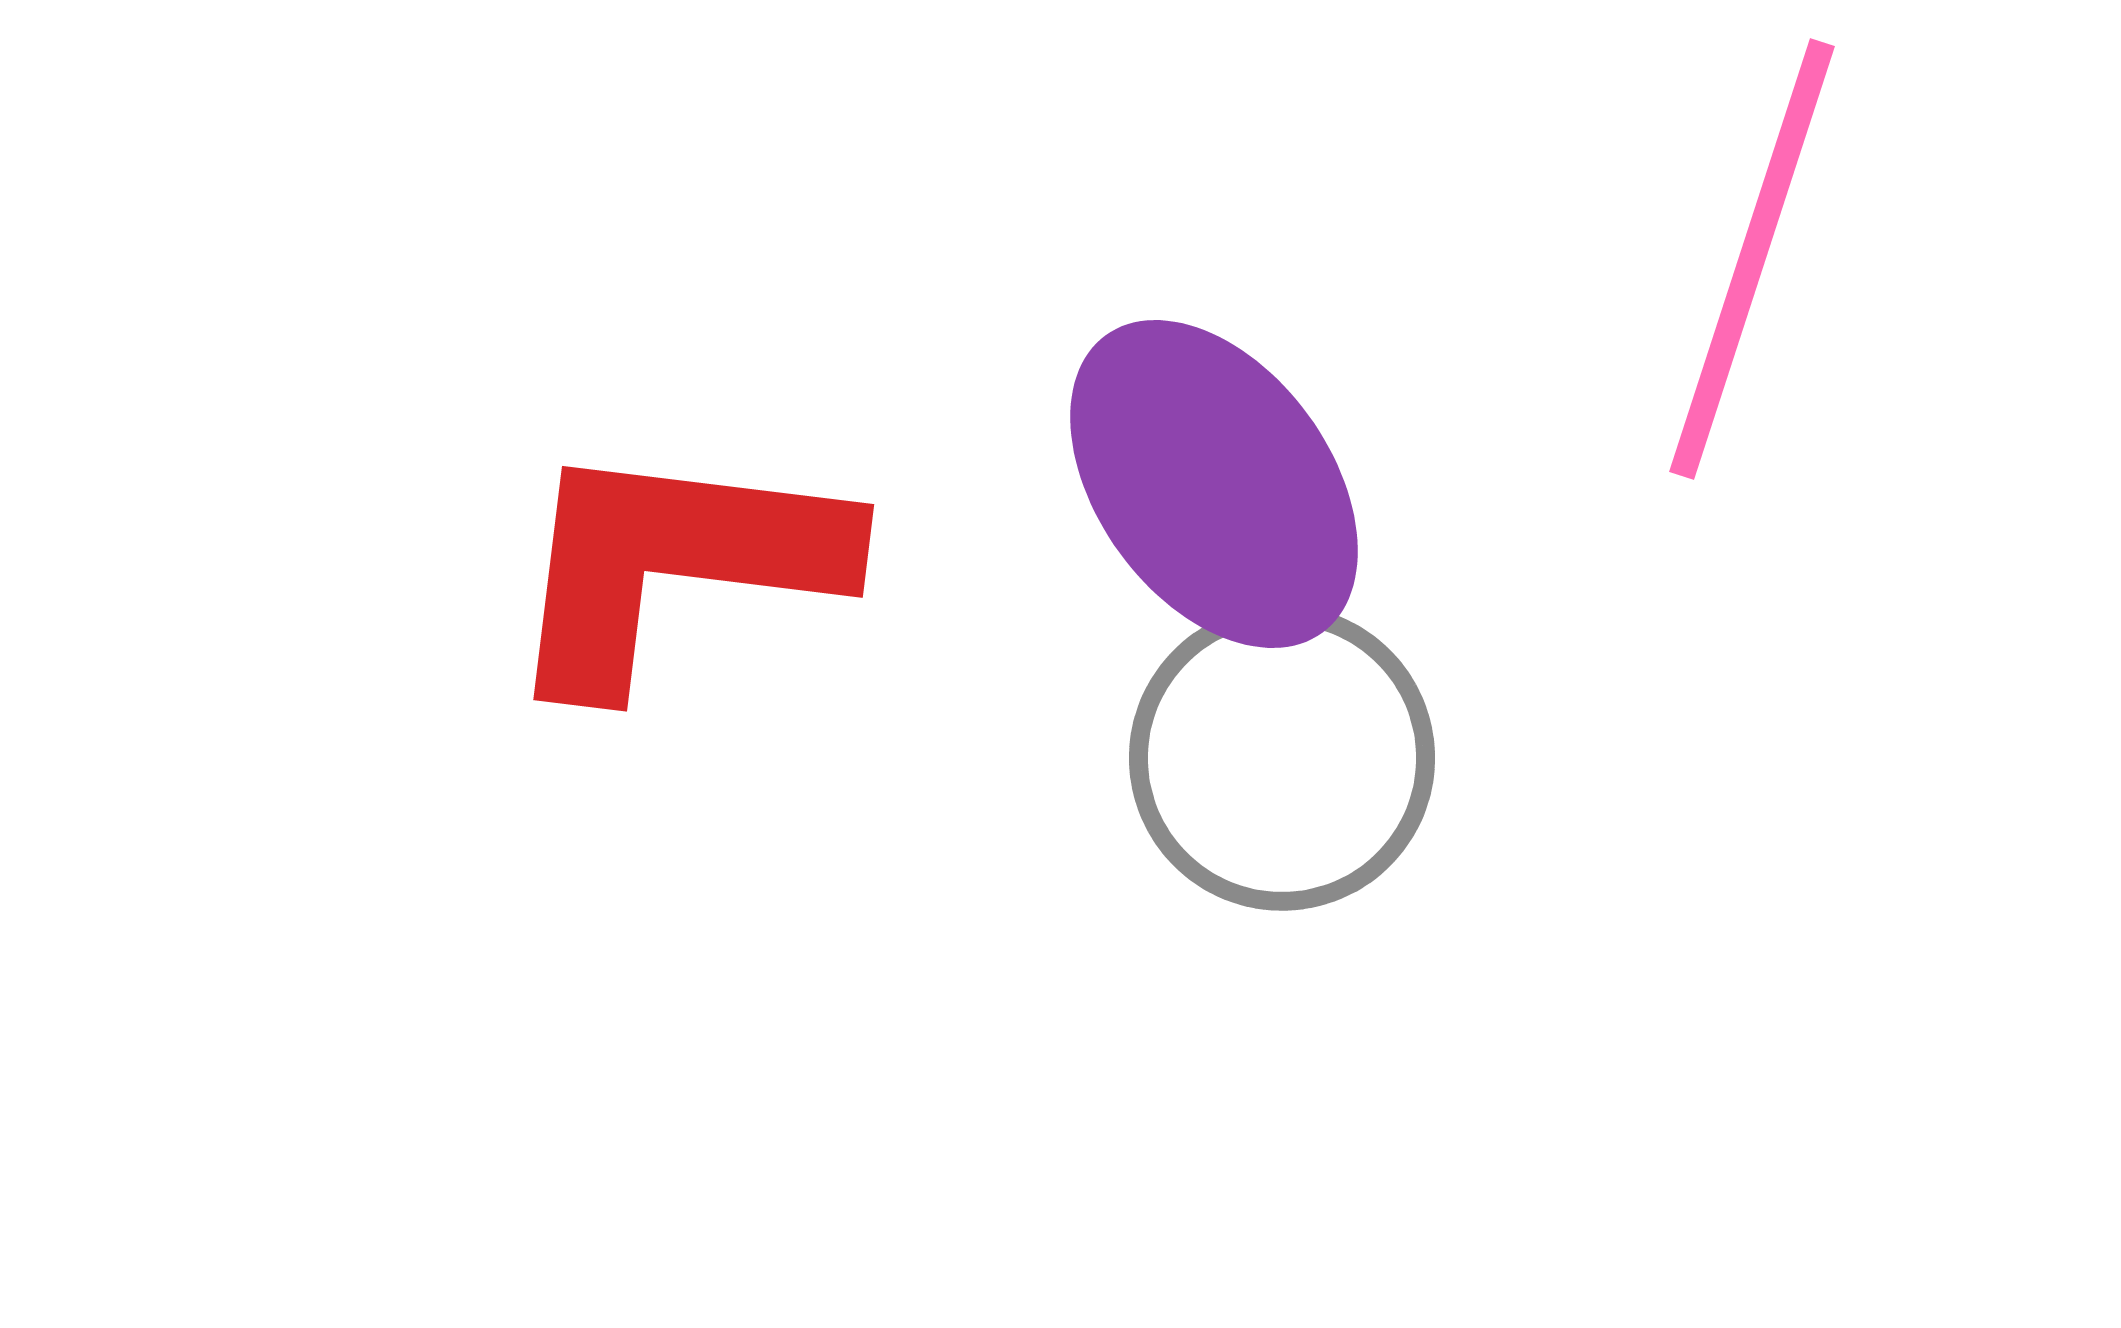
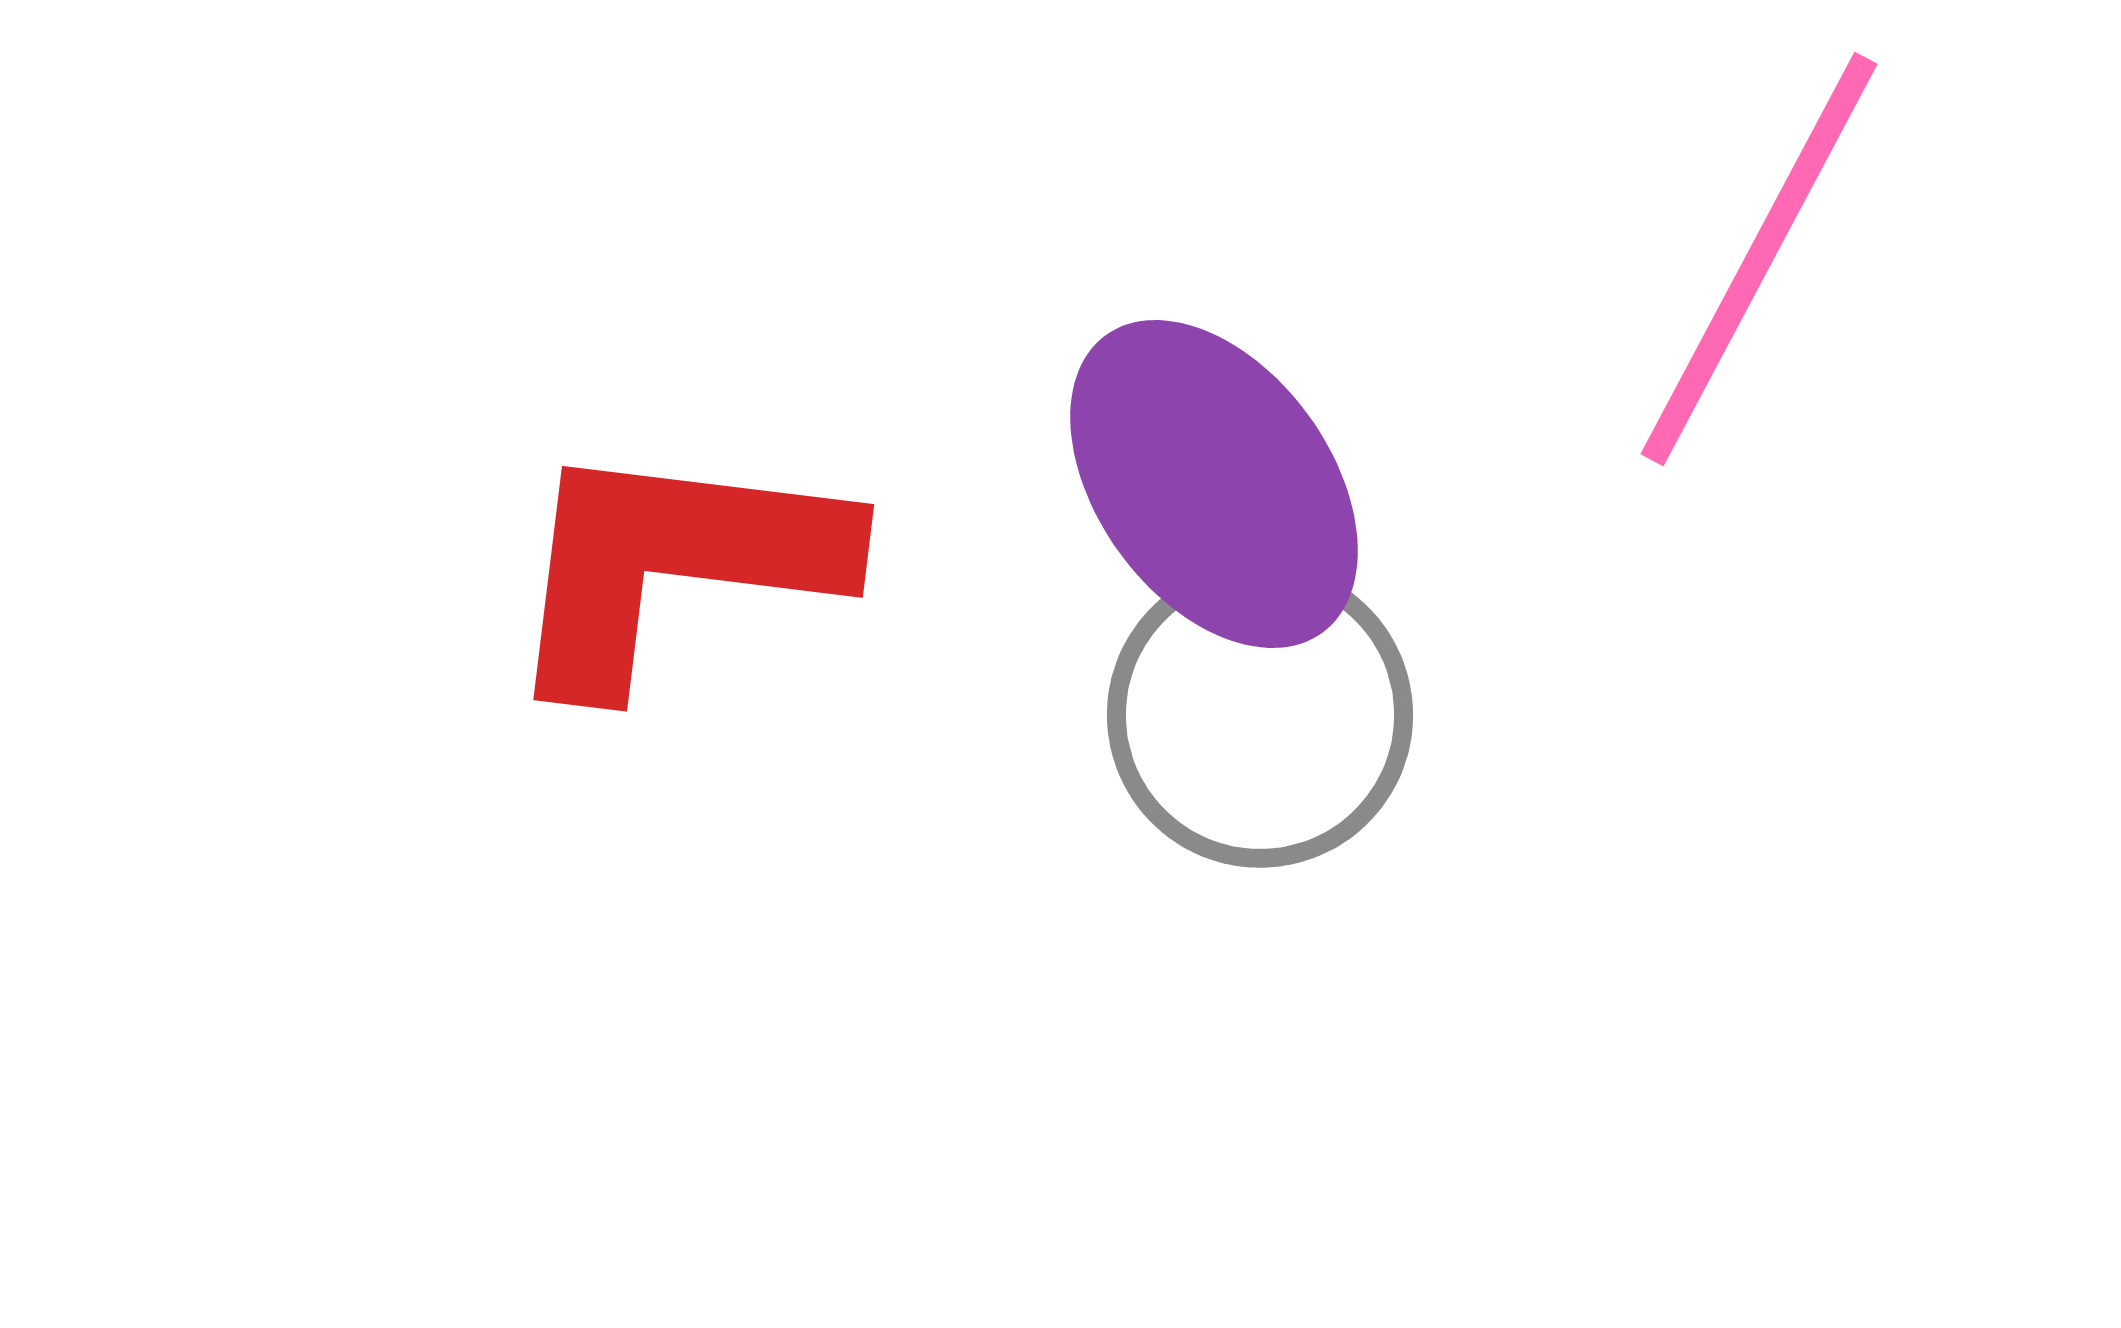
pink line: moved 7 px right; rotated 10 degrees clockwise
gray circle: moved 22 px left, 43 px up
